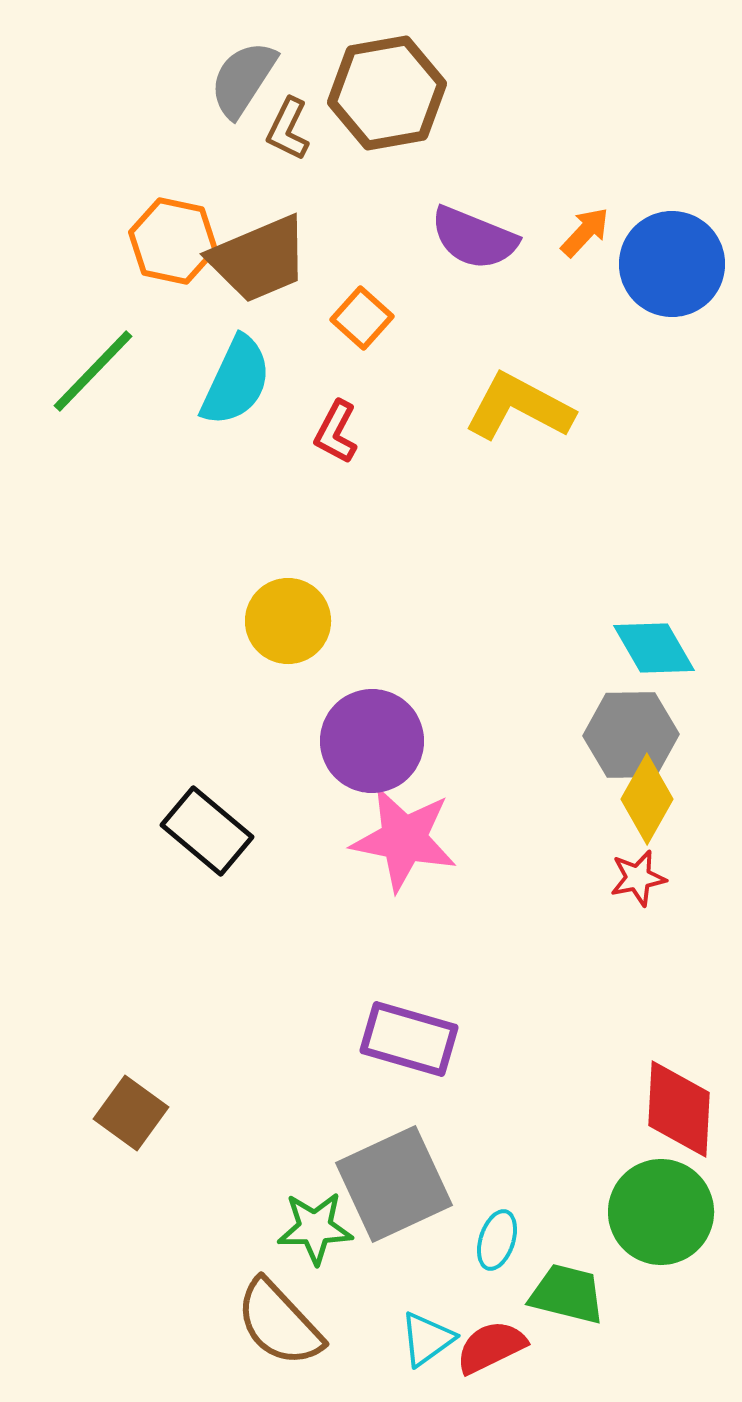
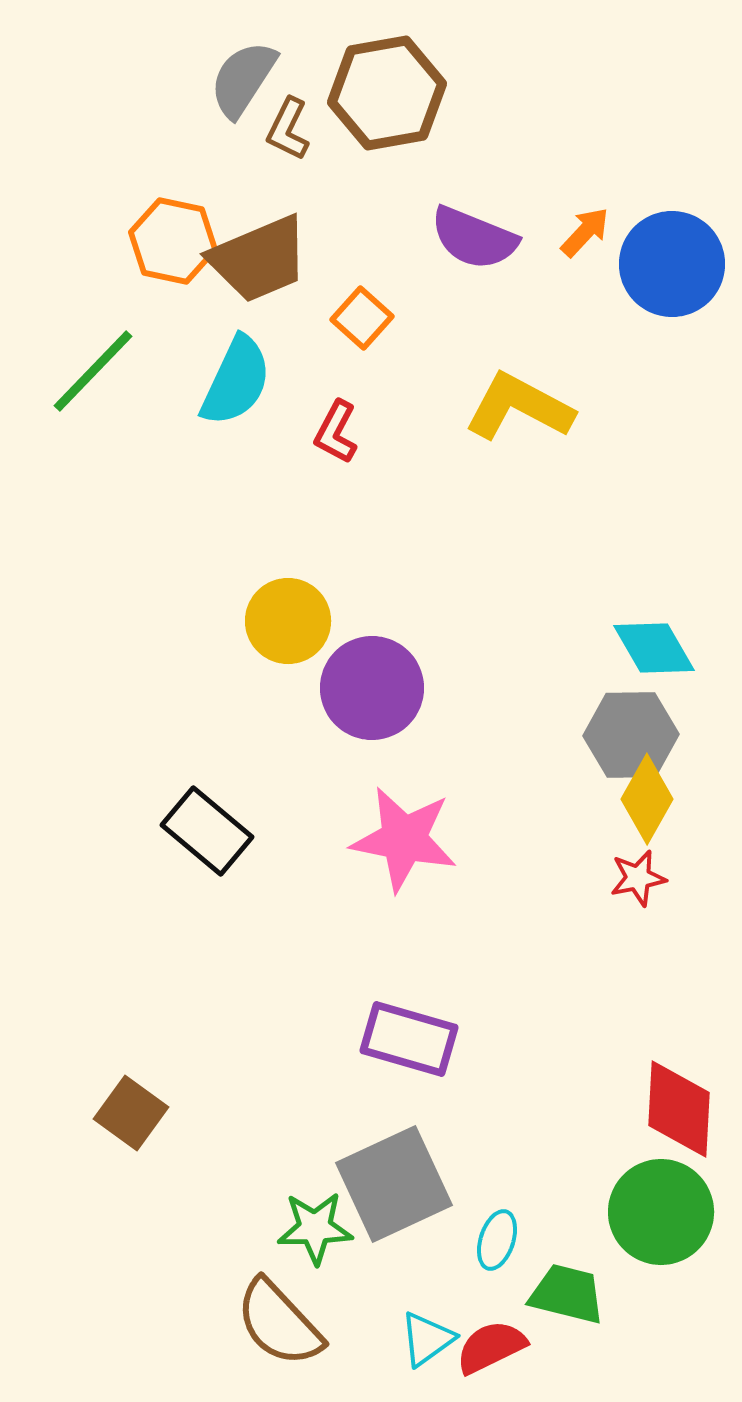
purple circle: moved 53 px up
